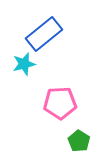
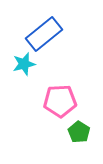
pink pentagon: moved 2 px up
green pentagon: moved 9 px up
